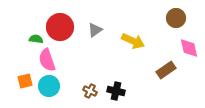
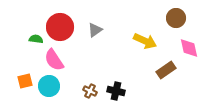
yellow arrow: moved 12 px right
pink semicircle: moved 7 px right; rotated 15 degrees counterclockwise
